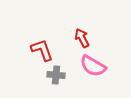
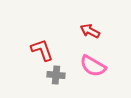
red arrow: moved 8 px right, 7 px up; rotated 36 degrees counterclockwise
